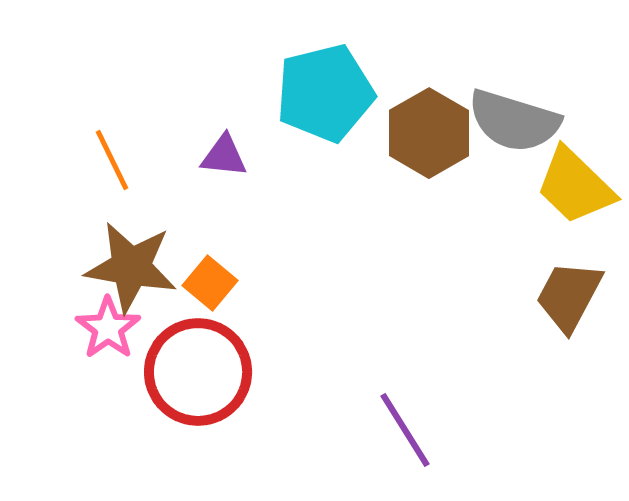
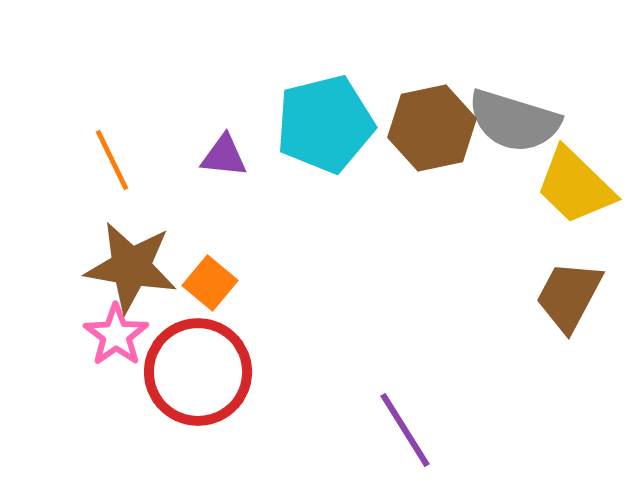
cyan pentagon: moved 31 px down
brown hexagon: moved 3 px right, 5 px up; rotated 18 degrees clockwise
pink star: moved 8 px right, 7 px down
